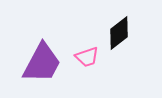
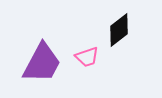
black diamond: moved 3 px up
